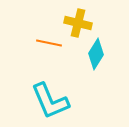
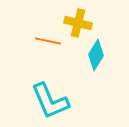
orange line: moved 1 px left, 2 px up
cyan diamond: moved 1 px down
